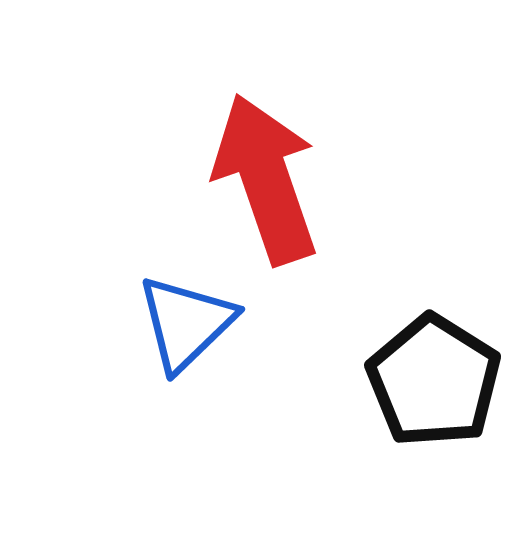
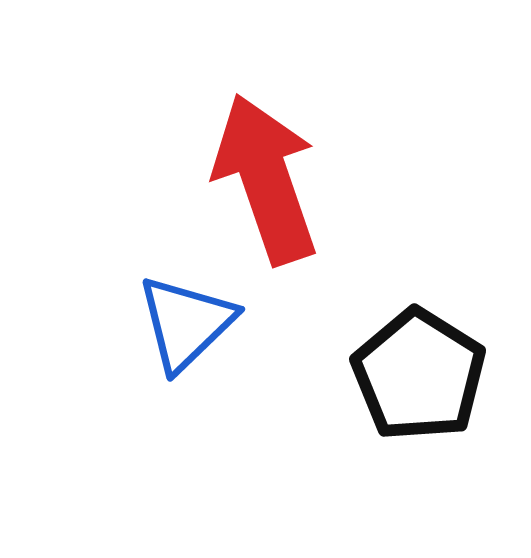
black pentagon: moved 15 px left, 6 px up
